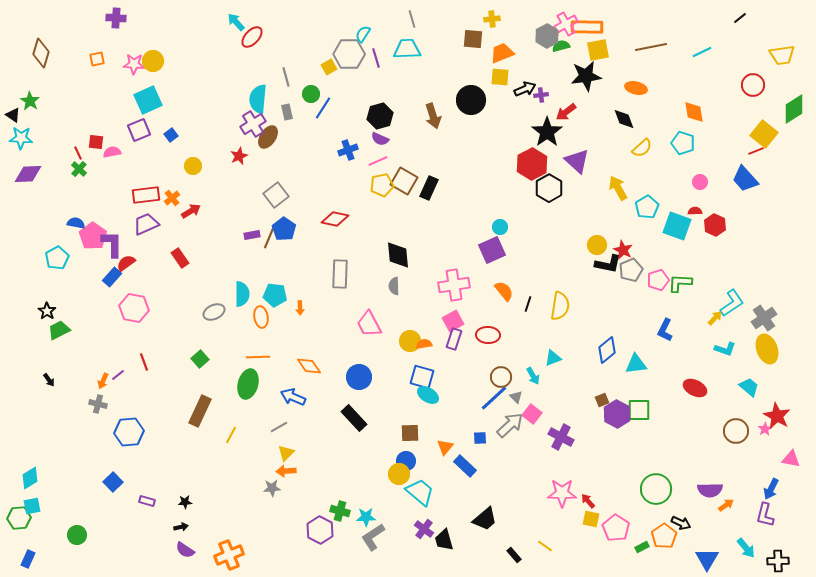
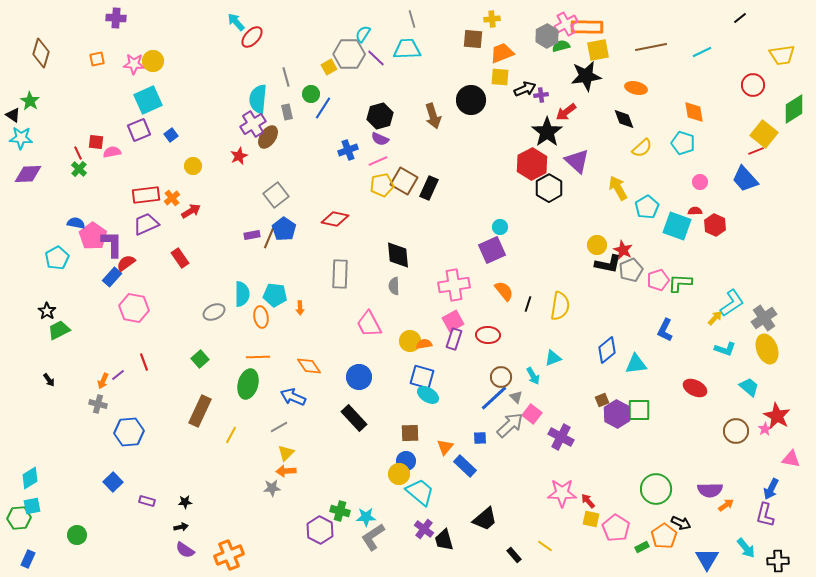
purple line at (376, 58): rotated 30 degrees counterclockwise
